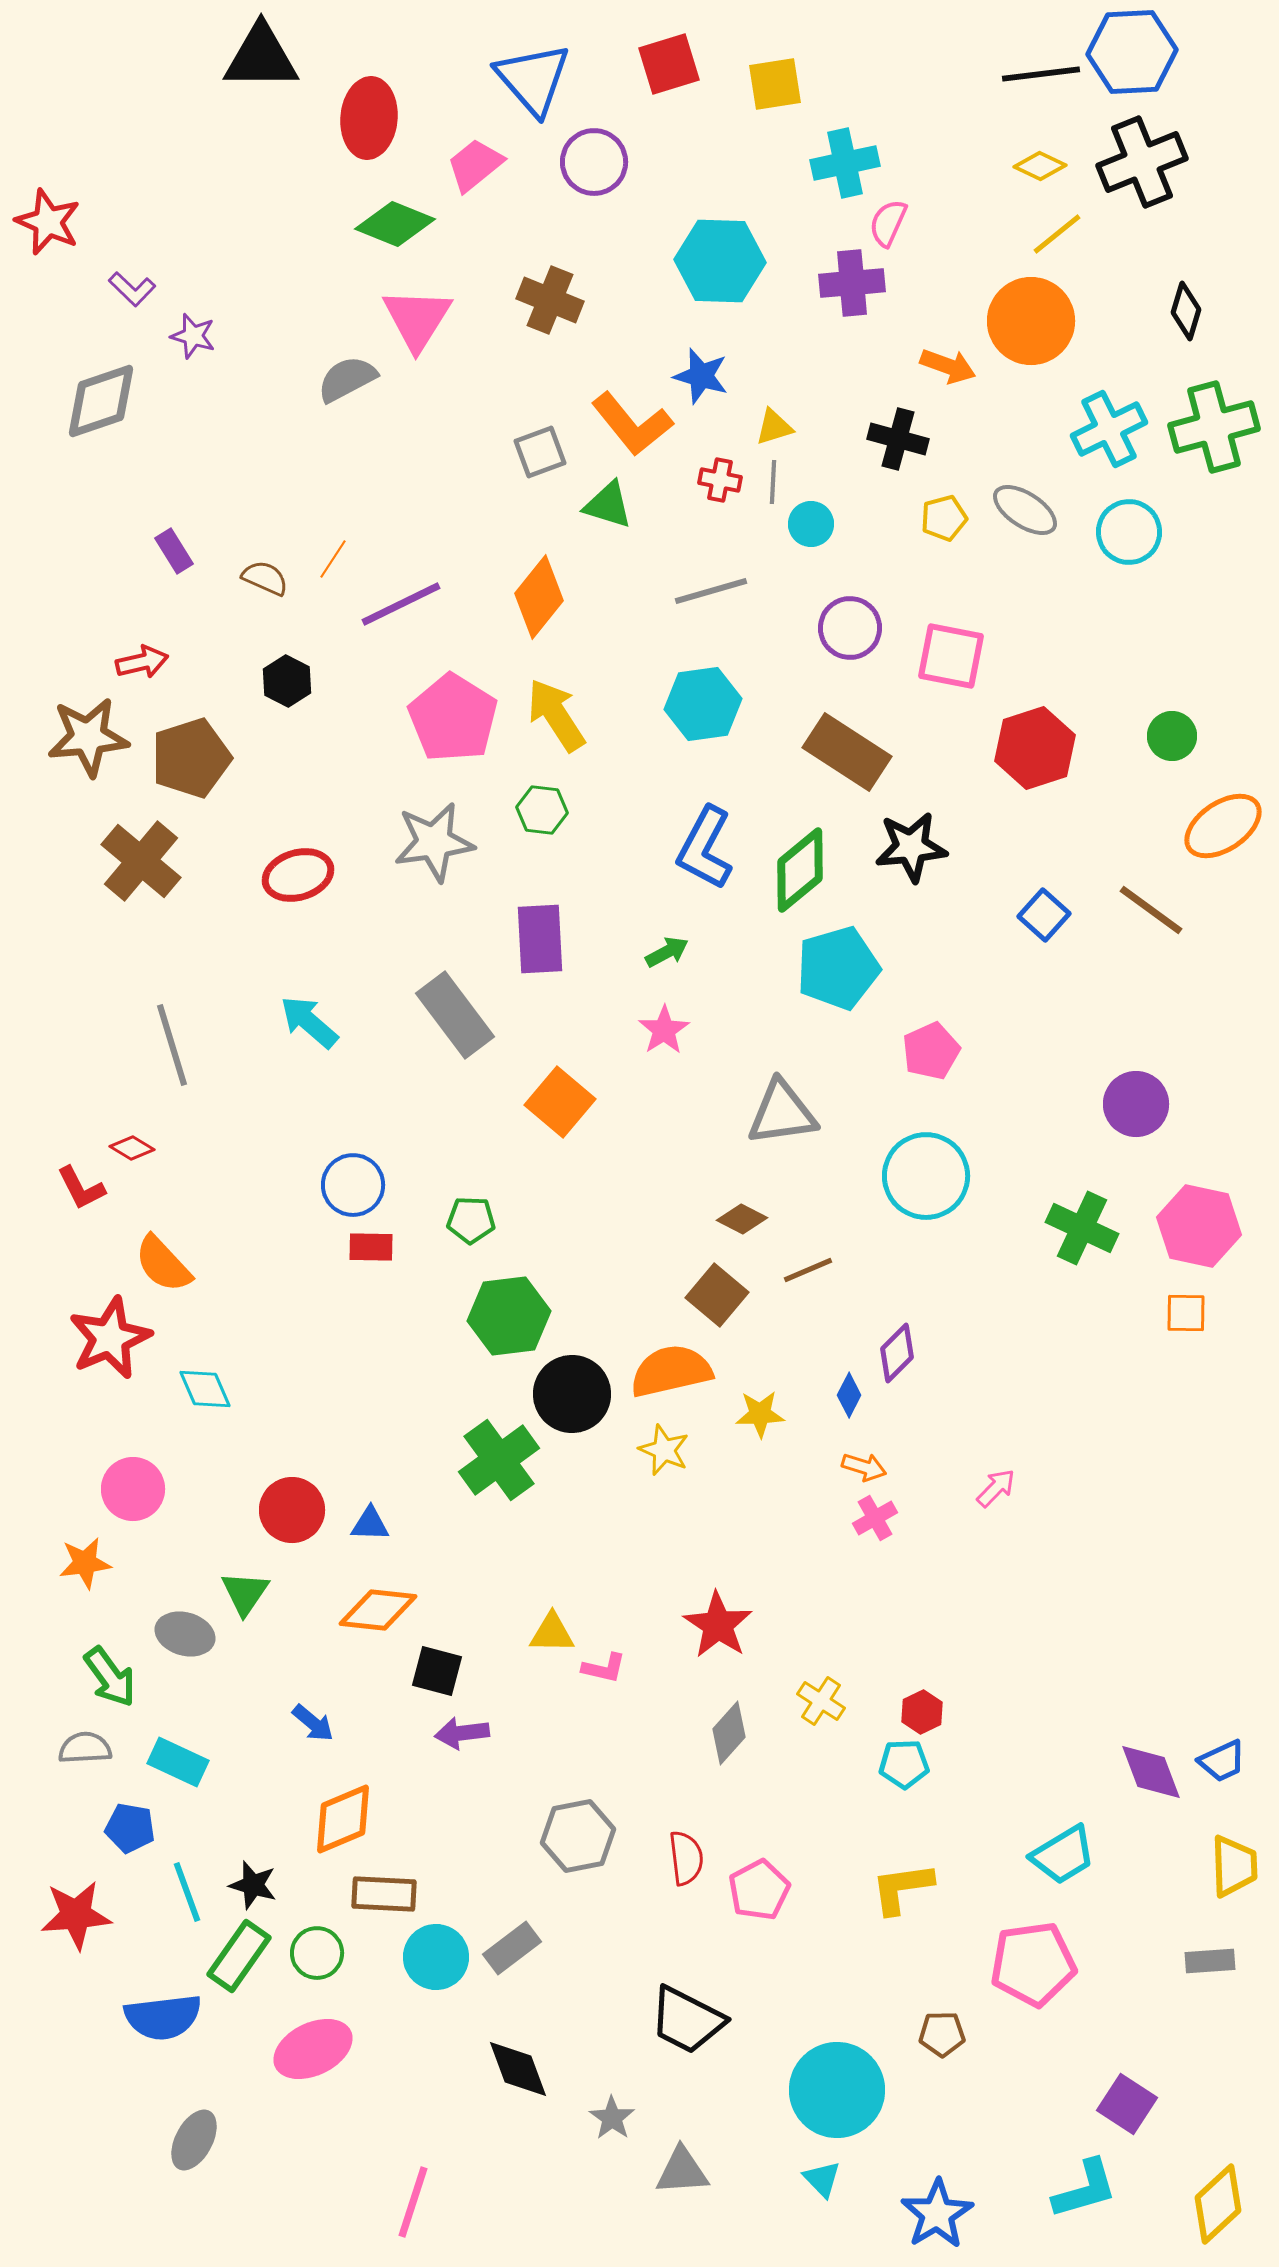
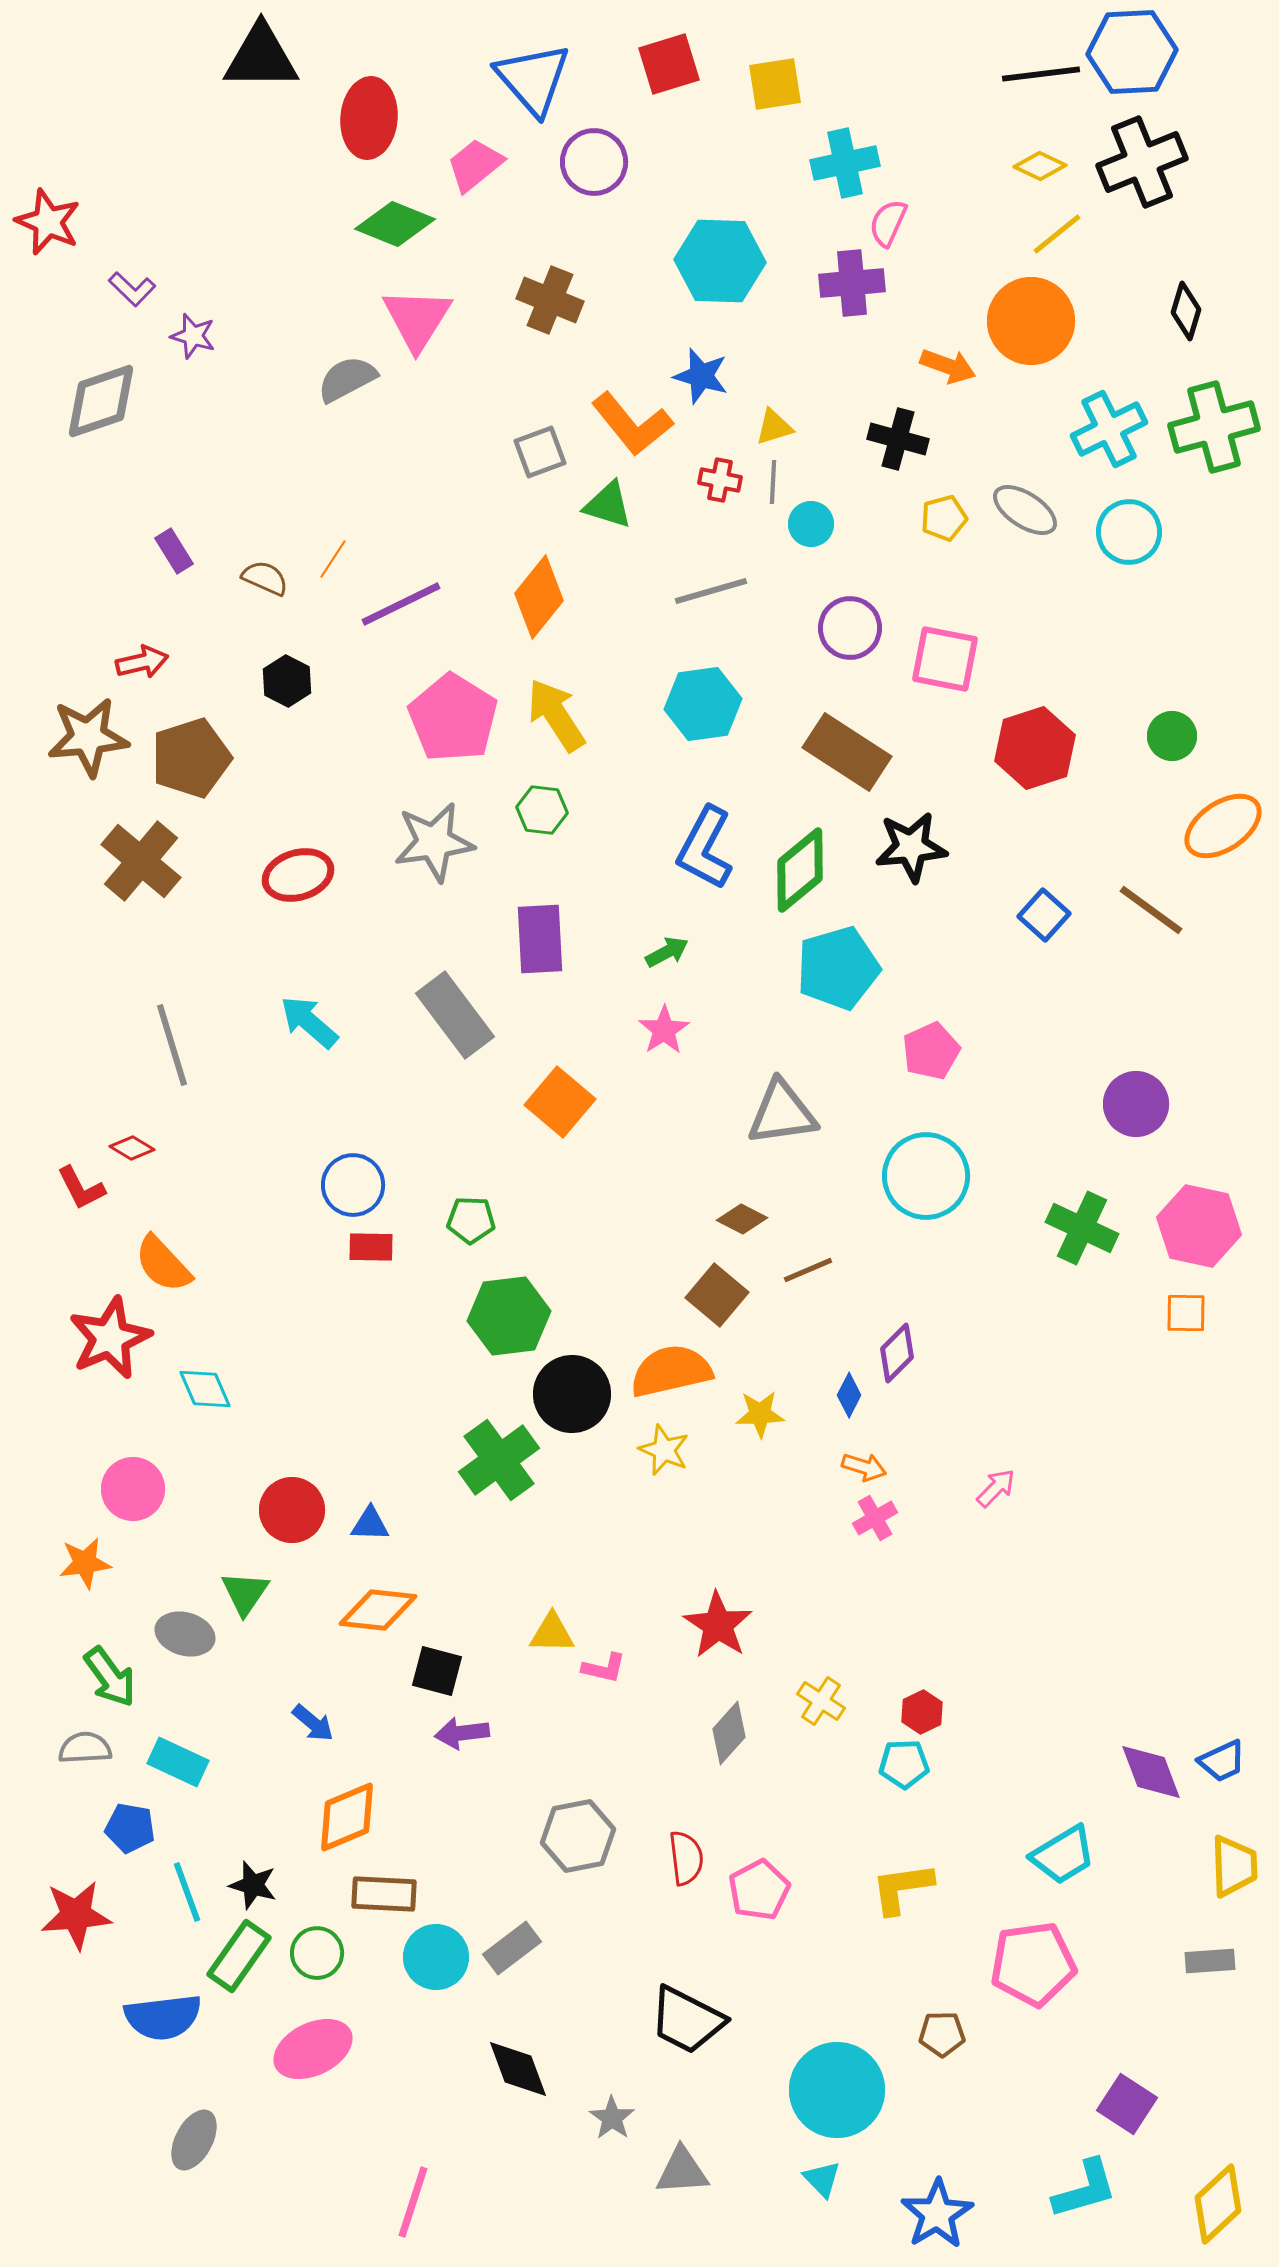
pink square at (951, 656): moved 6 px left, 3 px down
orange diamond at (343, 1819): moved 4 px right, 2 px up
